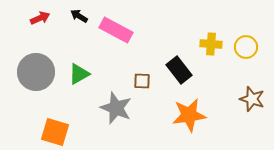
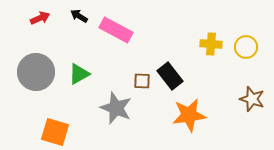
black rectangle: moved 9 px left, 6 px down
